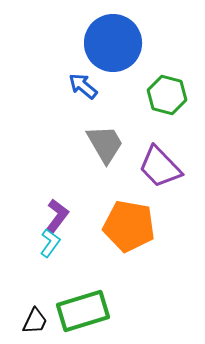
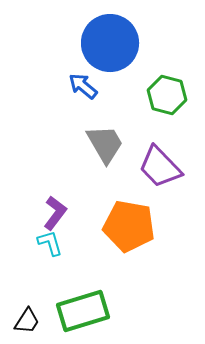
blue circle: moved 3 px left
purple L-shape: moved 2 px left, 3 px up
cyan L-shape: rotated 52 degrees counterclockwise
black trapezoid: moved 8 px left; rotated 8 degrees clockwise
